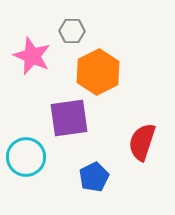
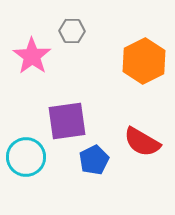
pink star: rotated 12 degrees clockwise
orange hexagon: moved 46 px right, 11 px up
purple square: moved 2 px left, 3 px down
red semicircle: rotated 78 degrees counterclockwise
blue pentagon: moved 17 px up
